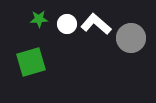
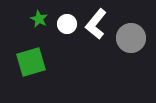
green star: rotated 30 degrees clockwise
white L-shape: rotated 92 degrees counterclockwise
